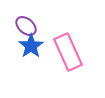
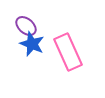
blue star: moved 1 px right, 2 px up; rotated 15 degrees counterclockwise
